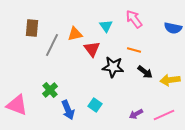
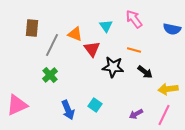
blue semicircle: moved 1 px left, 1 px down
orange triangle: rotated 35 degrees clockwise
yellow arrow: moved 2 px left, 9 px down
green cross: moved 15 px up
pink triangle: rotated 45 degrees counterclockwise
pink line: rotated 40 degrees counterclockwise
